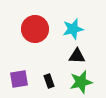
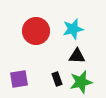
red circle: moved 1 px right, 2 px down
black rectangle: moved 8 px right, 2 px up
